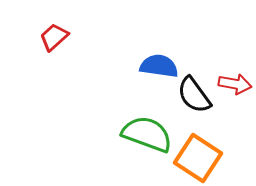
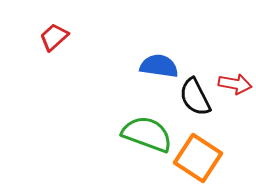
black semicircle: moved 1 px right, 2 px down; rotated 9 degrees clockwise
